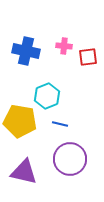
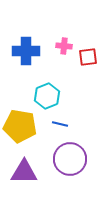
blue cross: rotated 12 degrees counterclockwise
yellow pentagon: moved 5 px down
purple triangle: rotated 12 degrees counterclockwise
